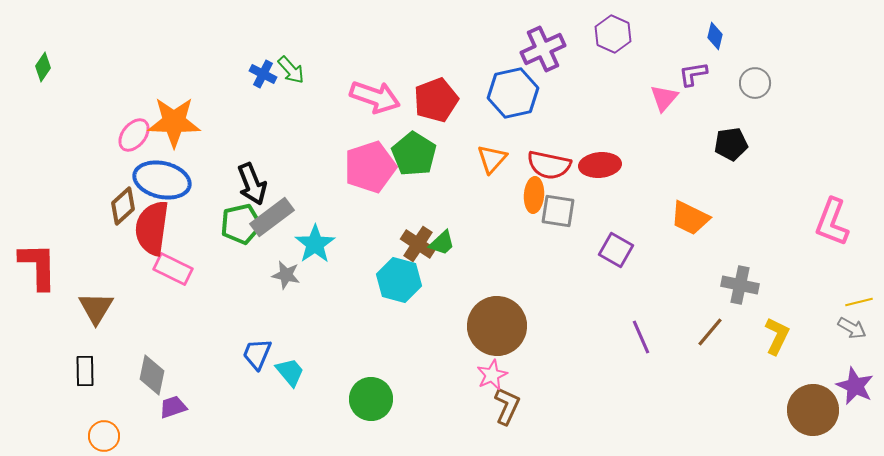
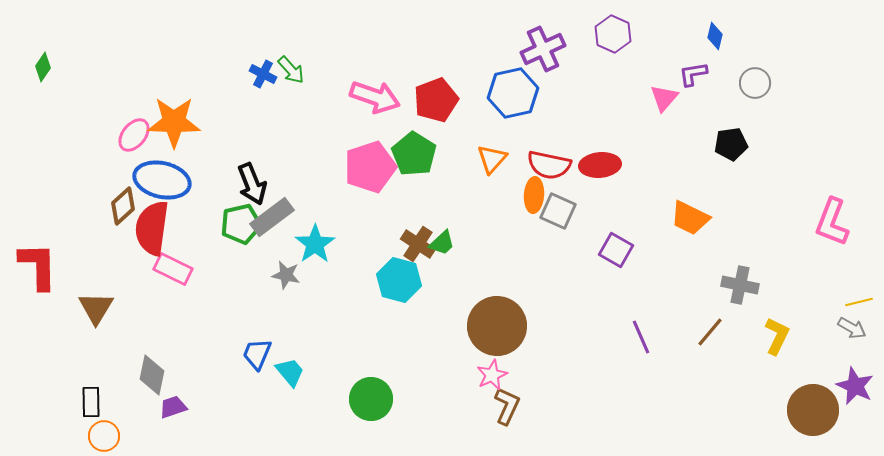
gray square at (558, 211): rotated 15 degrees clockwise
black rectangle at (85, 371): moved 6 px right, 31 px down
